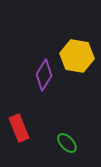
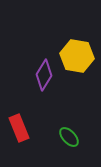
green ellipse: moved 2 px right, 6 px up
